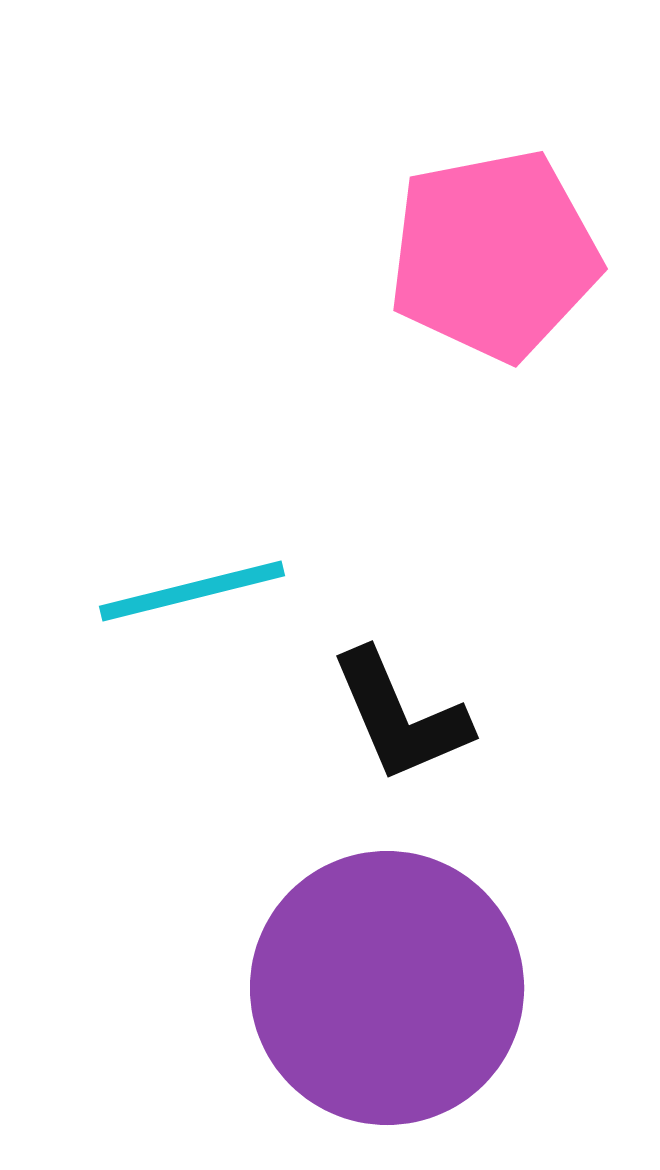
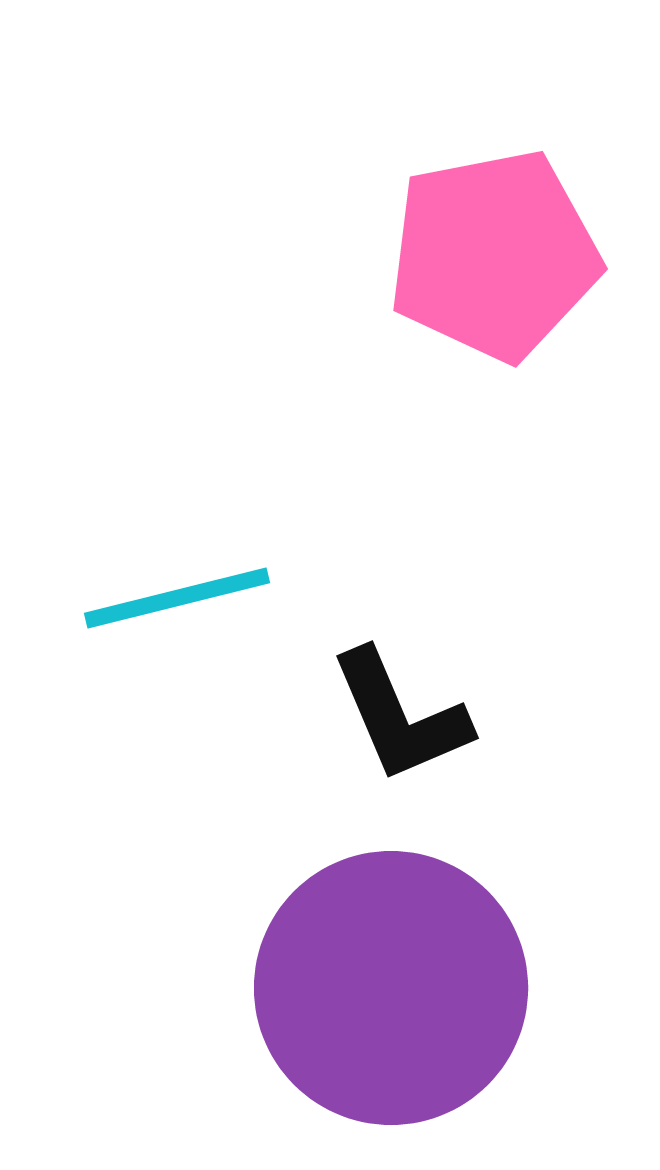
cyan line: moved 15 px left, 7 px down
purple circle: moved 4 px right
